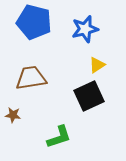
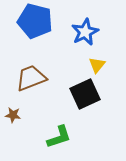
blue pentagon: moved 1 px right, 1 px up
blue star: moved 3 px down; rotated 12 degrees counterclockwise
yellow triangle: rotated 18 degrees counterclockwise
brown trapezoid: rotated 12 degrees counterclockwise
black square: moved 4 px left, 2 px up
